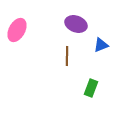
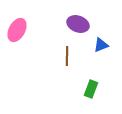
purple ellipse: moved 2 px right
green rectangle: moved 1 px down
